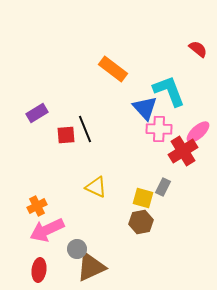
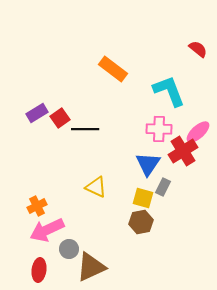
blue triangle: moved 3 px right, 56 px down; rotated 16 degrees clockwise
black line: rotated 68 degrees counterclockwise
red square: moved 6 px left, 17 px up; rotated 30 degrees counterclockwise
gray circle: moved 8 px left
